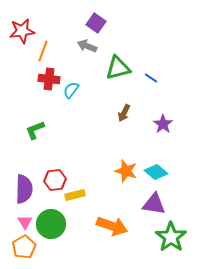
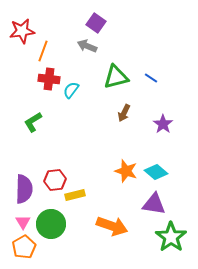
green triangle: moved 2 px left, 9 px down
green L-shape: moved 2 px left, 8 px up; rotated 10 degrees counterclockwise
pink triangle: moved 2 px left
